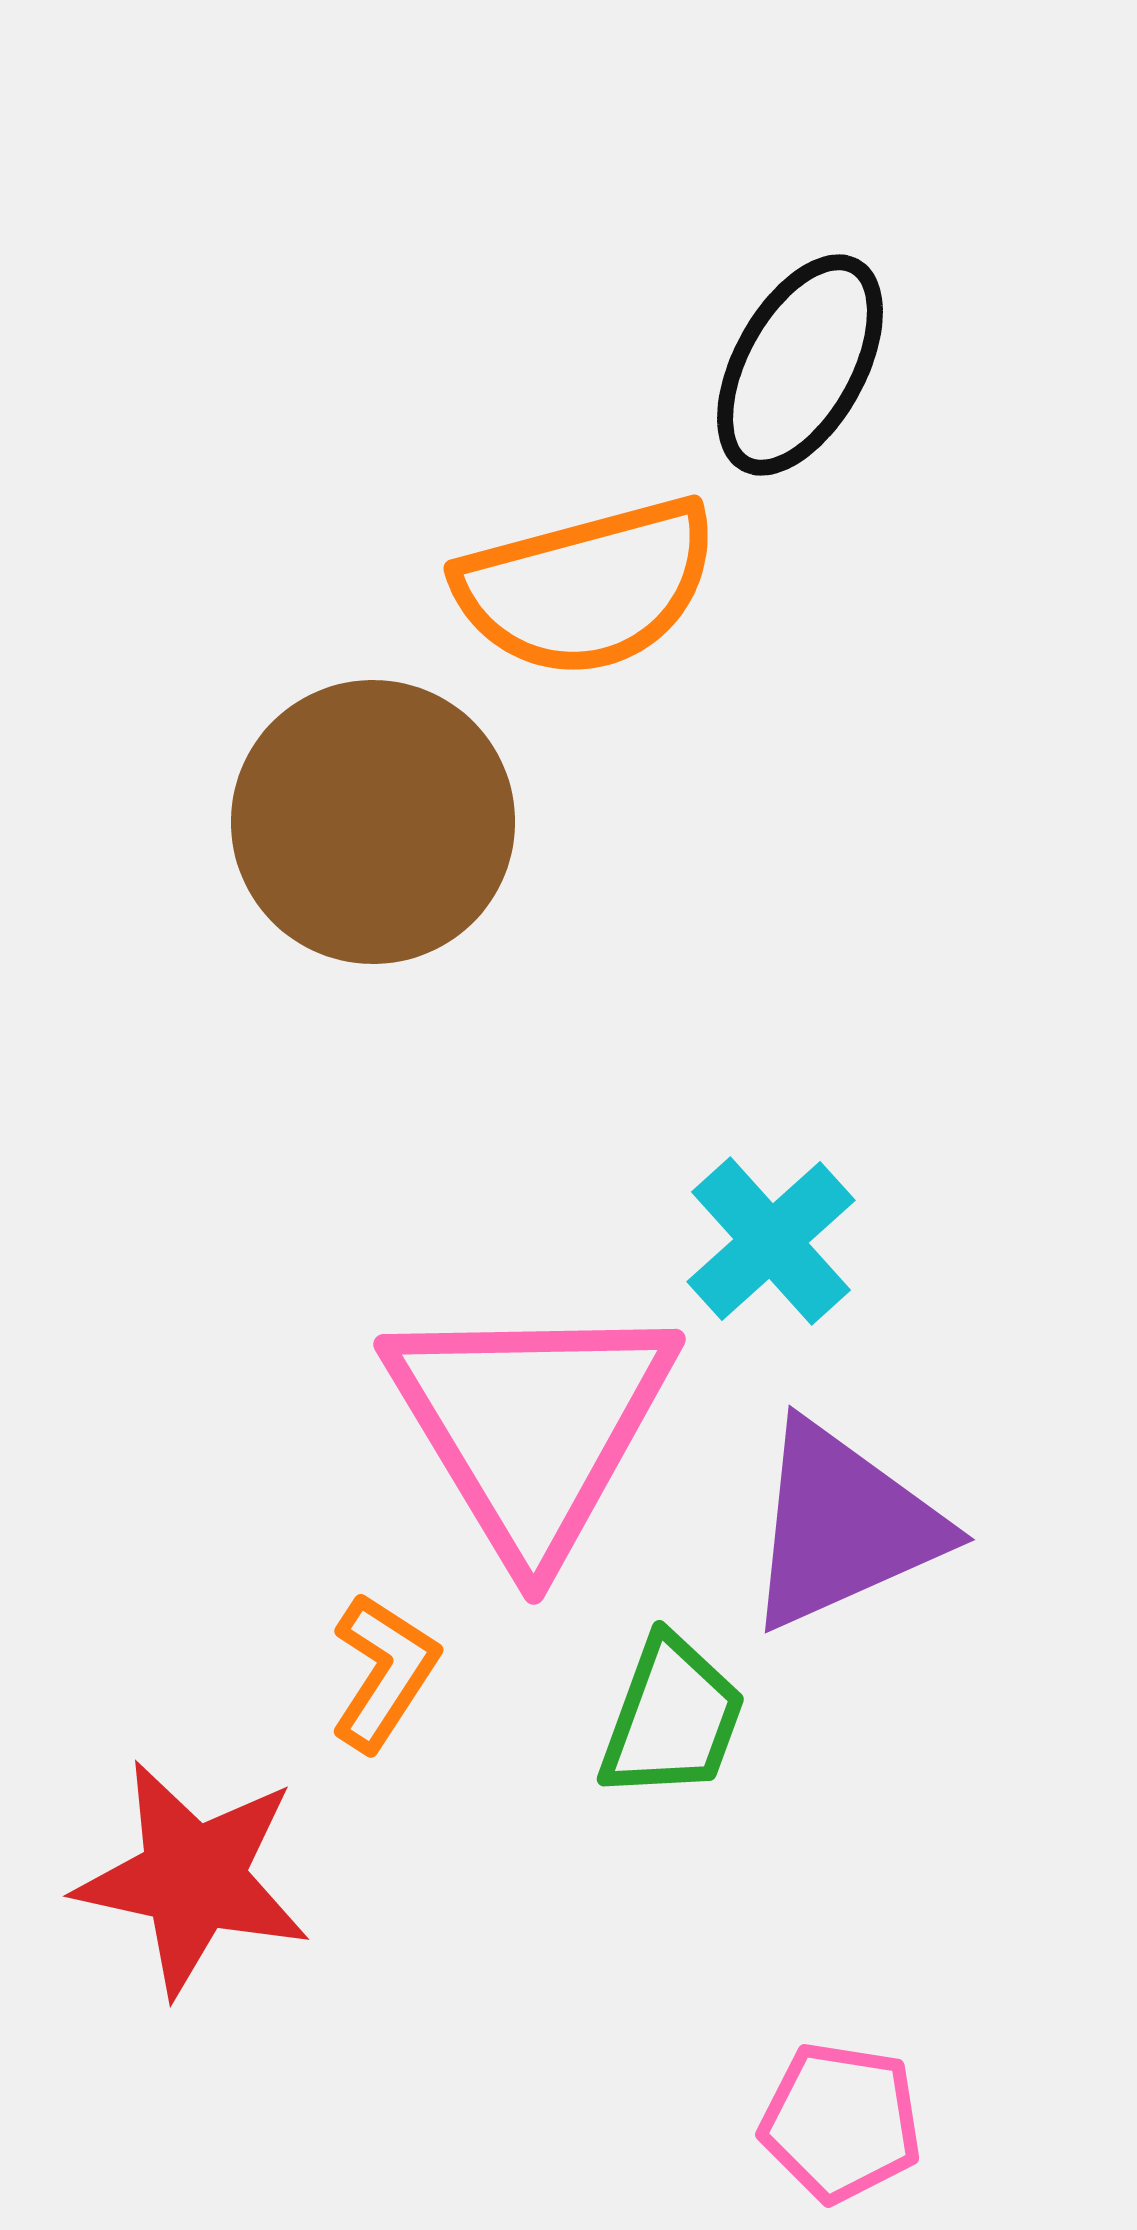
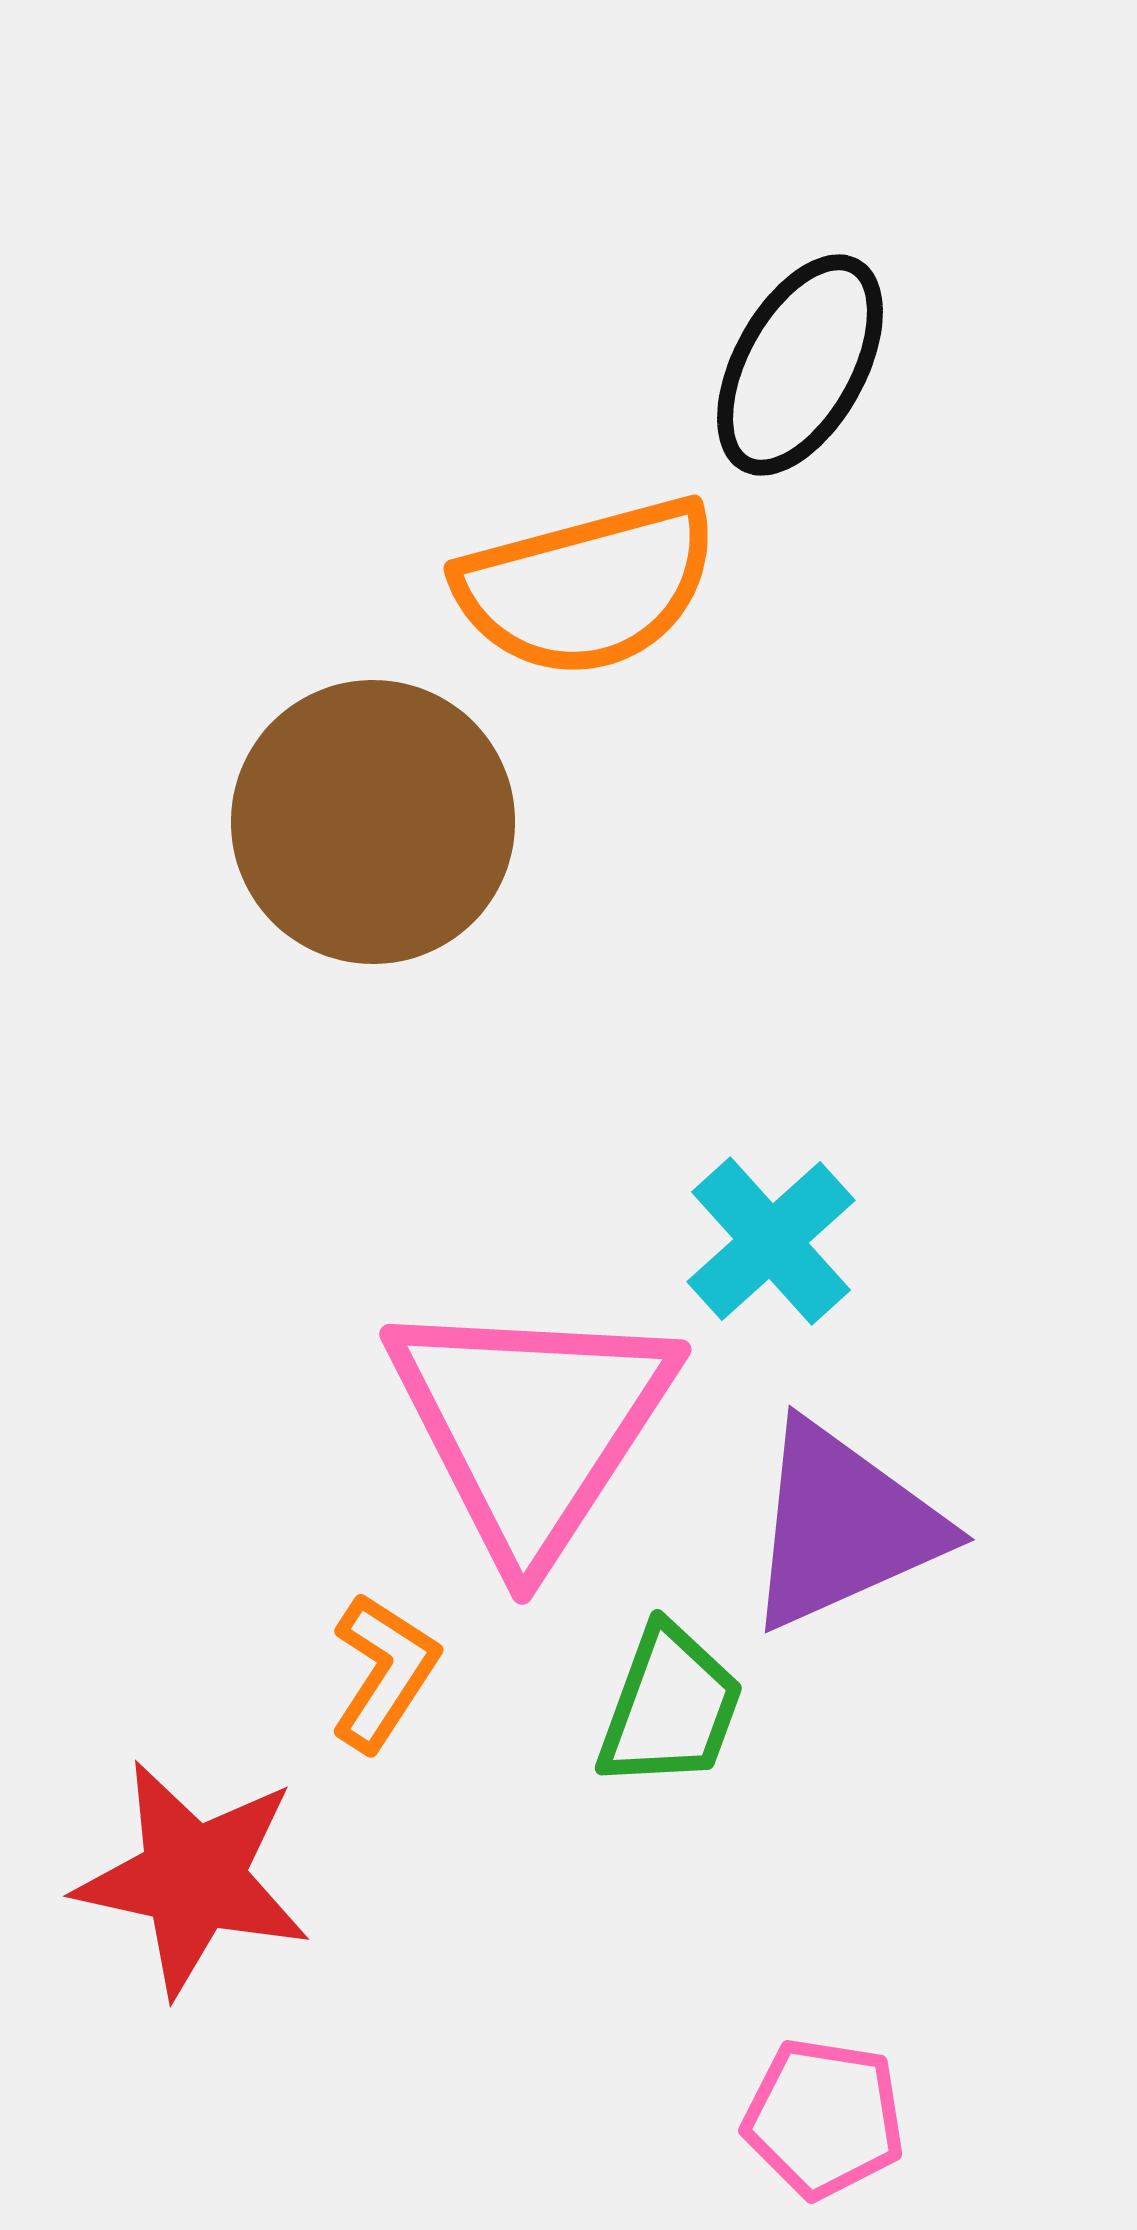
pink triangle: rotated 4 degrees clockwise
green trapezoid: moved 2 px left, 11 px up
pink pentagon: moved 17 px left, 4 px up
